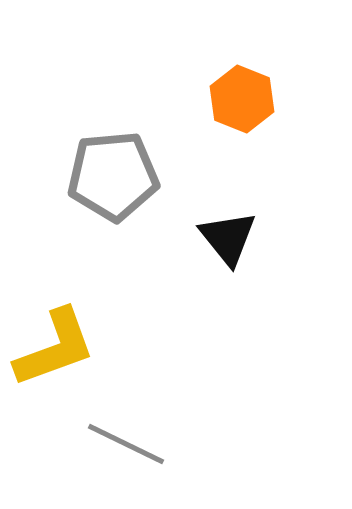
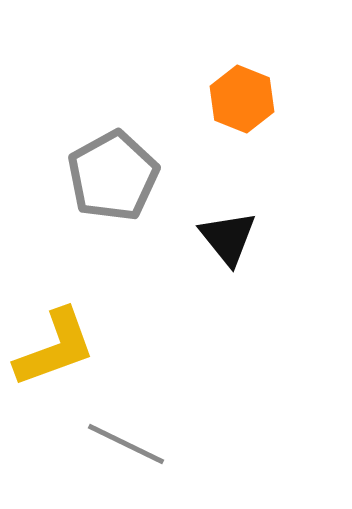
gray pentagon: rotated 24 degrees counterclockwise
